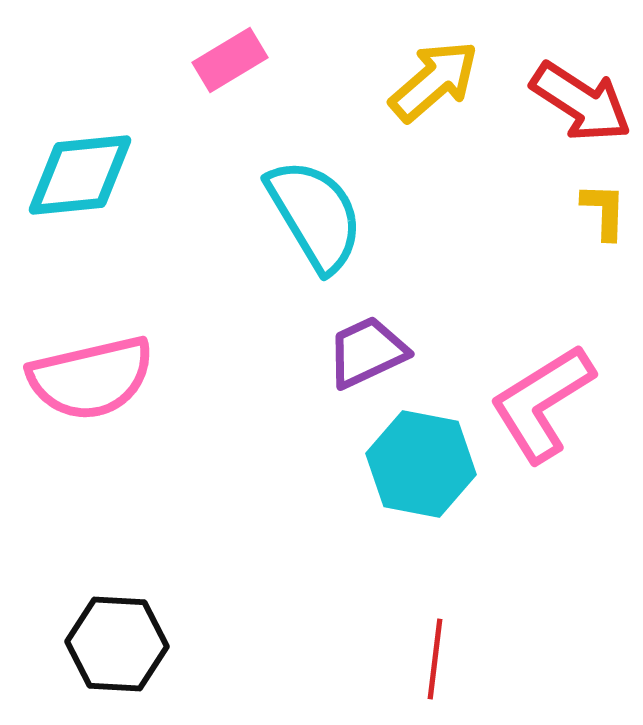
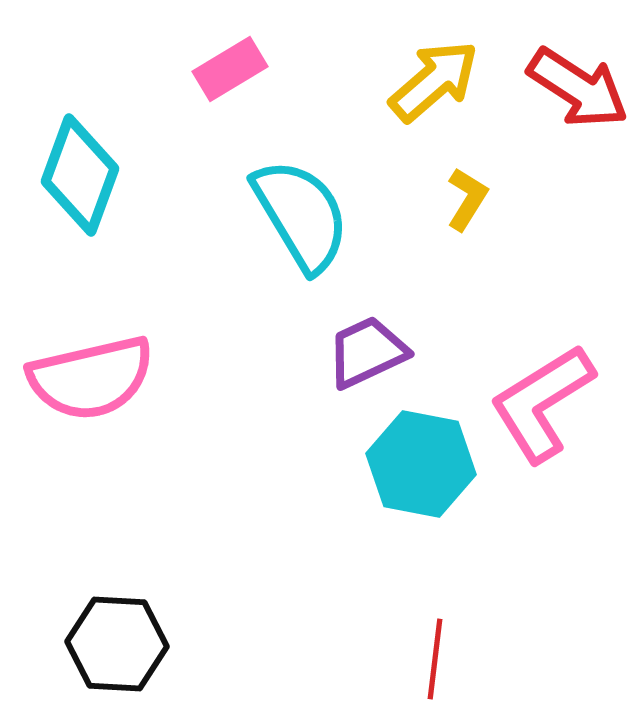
pink rectangle: moved 9 px down
red arrow: moved 3 px left, 14 px up
cyan diamond: rotated 64 degrees counterclockwise
yellow L-shape: moved 137 px left, 12 px up; rotated 30 degrees clockwise
cyan semicircle: moved 14 px left
